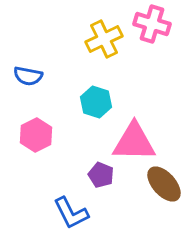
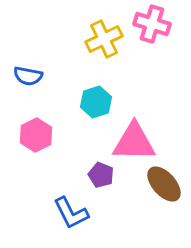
cyan hexagon: rotated 24 degrees clockwise
